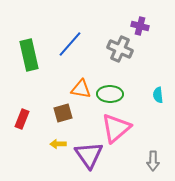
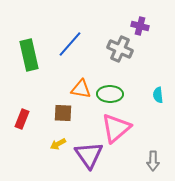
brown square: rotated 18 degrees clockwise
yellow arrow: rotated 28 degrees counterclockwise
